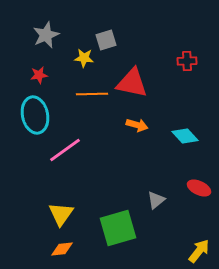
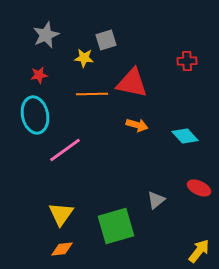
green square: moved 2 px left, 2 px up
